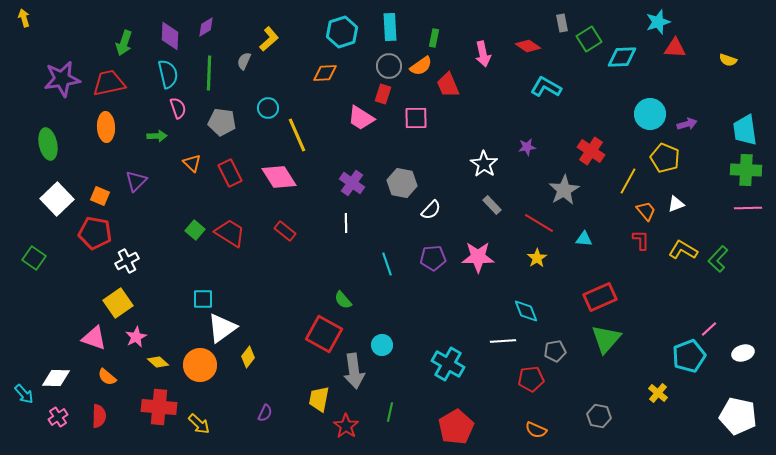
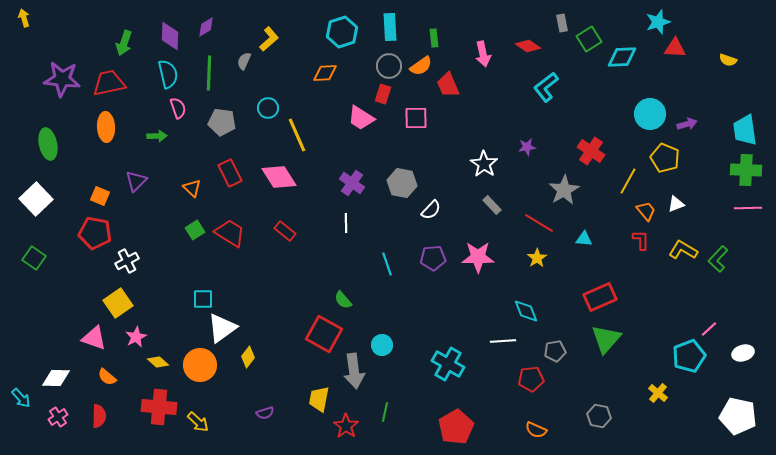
green rectangle at (434, 38): rotated 18 degrees counterclockwise
purple star at (62, 79): rotated 15 degrees clockwise
cyan L-shape at (546, 87): rotated 68 degrees counterclockwise
orange triangle at (192, 163): moved 25 px down
white square at (57, 199): moved 21 px left
green square at (195, 230): rotated 18 degrees clockwise
cyan arrow at (24, 394): moved 3 px left, 4 px down
green line at (390, 412): moved 5 px left
purple semicircle at (265, 413): rotated 48 degrees clockwise
yellow arrow at (199, 424): moved 1 px left, 2 px up
